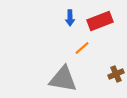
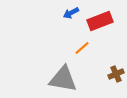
blue arrow: moved 1 px right, 5 px up; rotated 63 degrees clockwise
